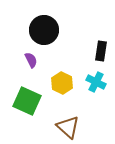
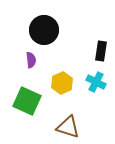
purple semicircle: rotated 21 degrees clockwise
yellow hexagon: rotated 10 degrees clockwise
brown triangle: rotated 25 degrees counterclockwise
